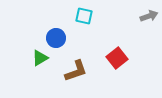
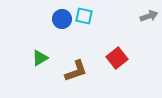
blue circle: moved 6 px right, 19 px up
